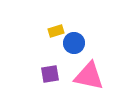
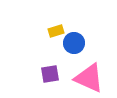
pink triangle: moved 2 px down; rotated 12 degrees clockwise
